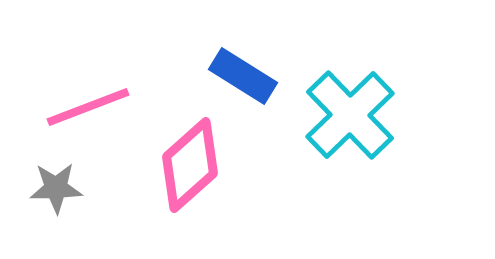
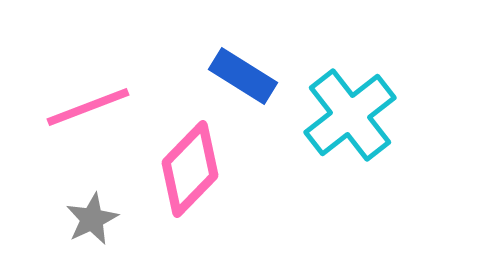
cyan cross: rotated 6 degrees clockwise
pink diamond: moved 4 px down; rotated 4 degrees counterclockwise
gray star: moved 36 px right, 31 px down; rotated 24 degrees counterclockwise
